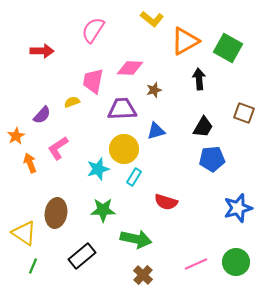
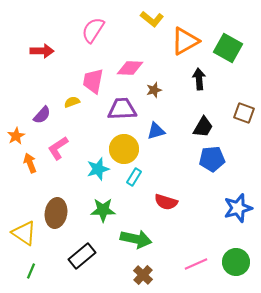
green line: moved 2 px left, 5 px down
